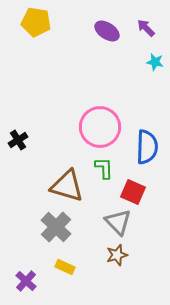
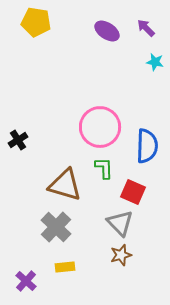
blue semicircle: moved 1 px up
brown triangle: moved 2 px left, 1 px up
gray triangle: moved 2 px right, 1 px down
brown star: moved 4 px right
yellow rectangle: rotated 30 degrees counterclockwise
